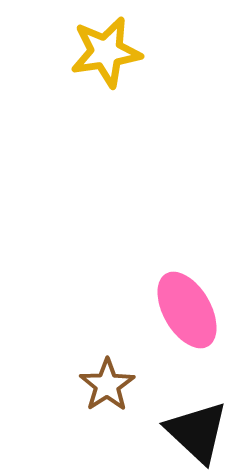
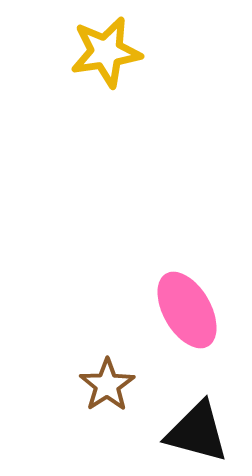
black triangle: rotated 28 degrees counterclockwise
